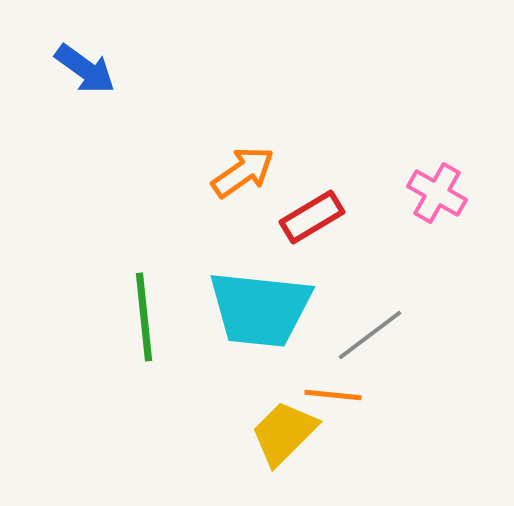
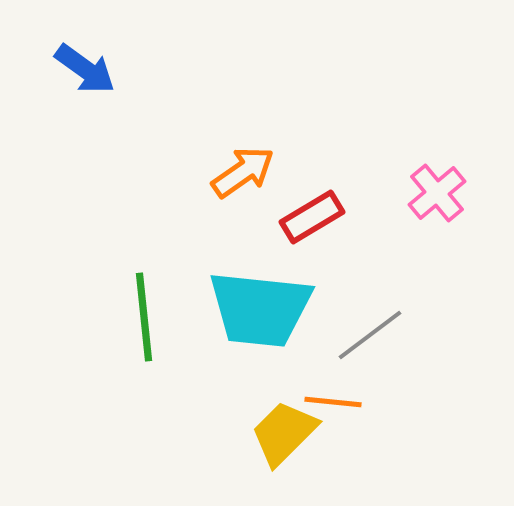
pink cross: rotated 20 degrees clockwise
orange line: moved 7 px down
